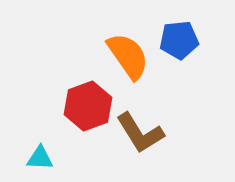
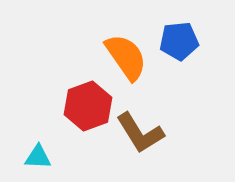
blue pentagon: moved 1 px down
orange semicircle: moved 2 px left, 1 px down
cyan triangle: moved 2 px left, 1 px up
